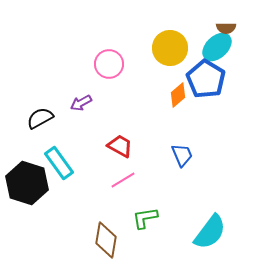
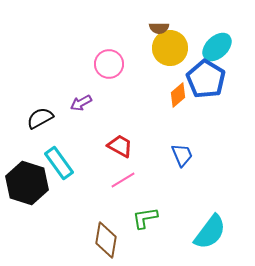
brown semicircle: moved 67 px left
